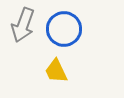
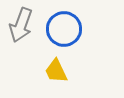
gray arrow: moved 2 px left
